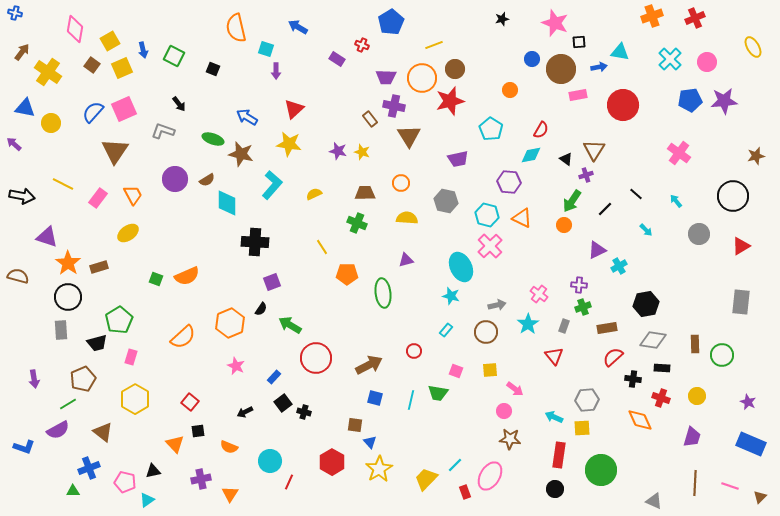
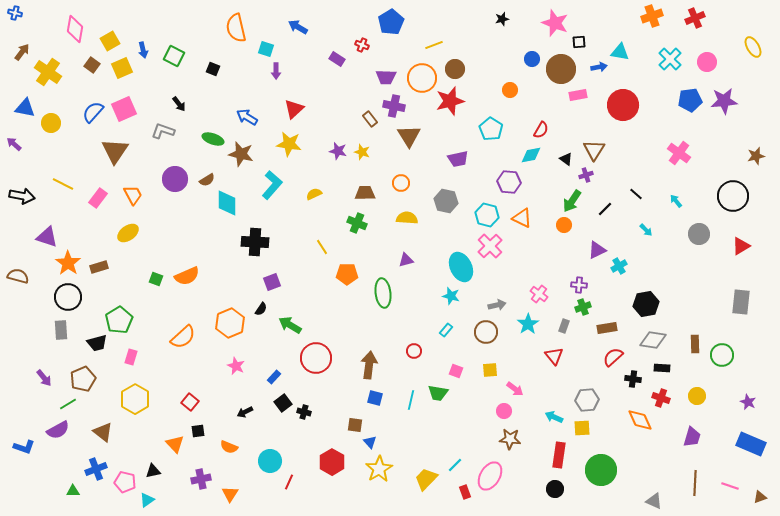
brown arrow at (369, 365): rotated 56 degrees counterclockwise
purple arrow at (34, 379): moved 10 px right, 1 px up; rotated 30 degrees counterclockwise
blue cross at (89, 468): moved 7 px right, 1 px down
brown triangle at (760, 497): rotated 24 degrees clockwise
